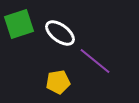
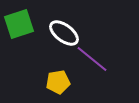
white ellipse: moved 4 px right
purple line: moved 3 px left, 2 px up
